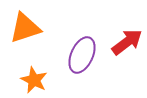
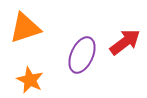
red arrow: moved 2 px left
orange star: moved 4 px left
